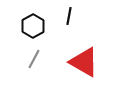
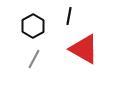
red triangle: moved 13 px up
